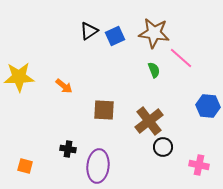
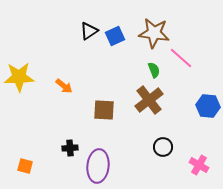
brown cross: moved 21 px up
black cross: moved 2 px right, 1 px up; rotated 14 degrees counterclockwise
pink cross: rotated 18 degrees clockwise
